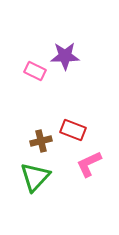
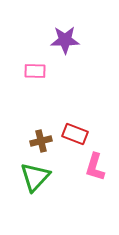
purple star: moved 16 px up
pink rectangle: rotated 25 degrees counterclockwise
red rectangle: moved 2 px right, 4 px down
pink L-shape: moved 6 px right, 3 px down; rotated 48 degrees counterclockwise
